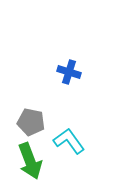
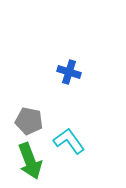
gray pentagon: moved 2 px left, 1 px up
